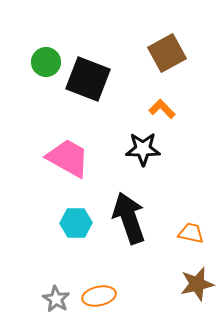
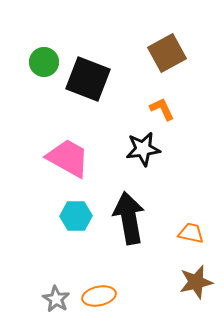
green circle: moved 2 px left
orange L-shape: rotated 20 degrees clockwise
black star: rotated 8 degrees counterclockwise
black arrow: rotated 9 degrees clockwise
cyan hexagon: moved 7 px up
brown star: moved 1 px left, 2 px up
